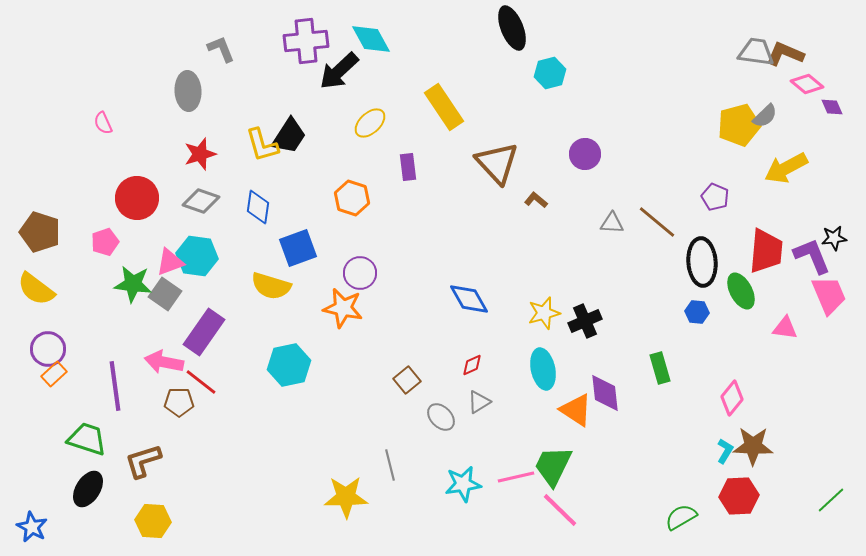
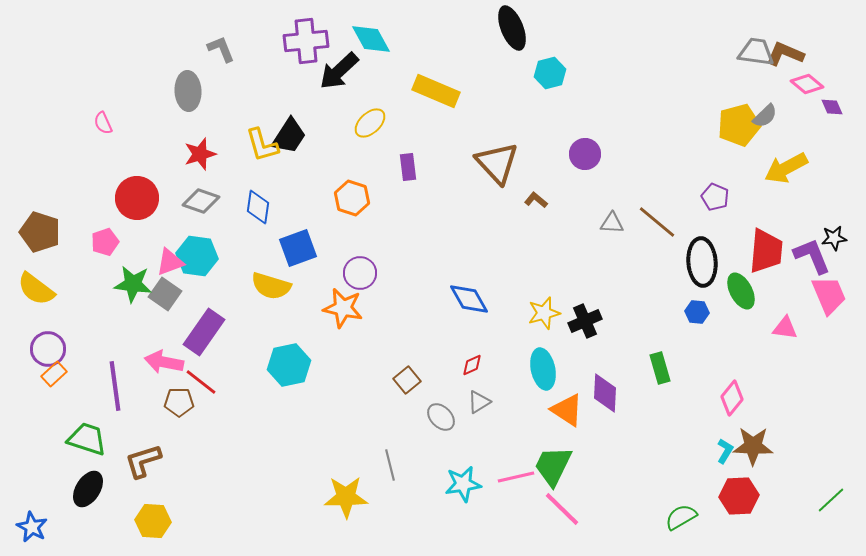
yellow rectangle at (444, 107): moved 8 px left, 16 px up; rotated 33 degrees counterclockwise
purple diamond at (605, 393): rotated 9 degrees clockwise
orange triangle at (576, 410): moved 9 px left
pink line at (560, 510): moved 2 px right, 1 px up
